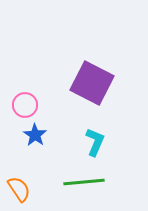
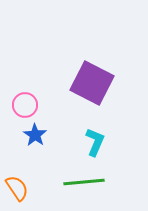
orange semicircle: moved 2 px left, 1 px up
